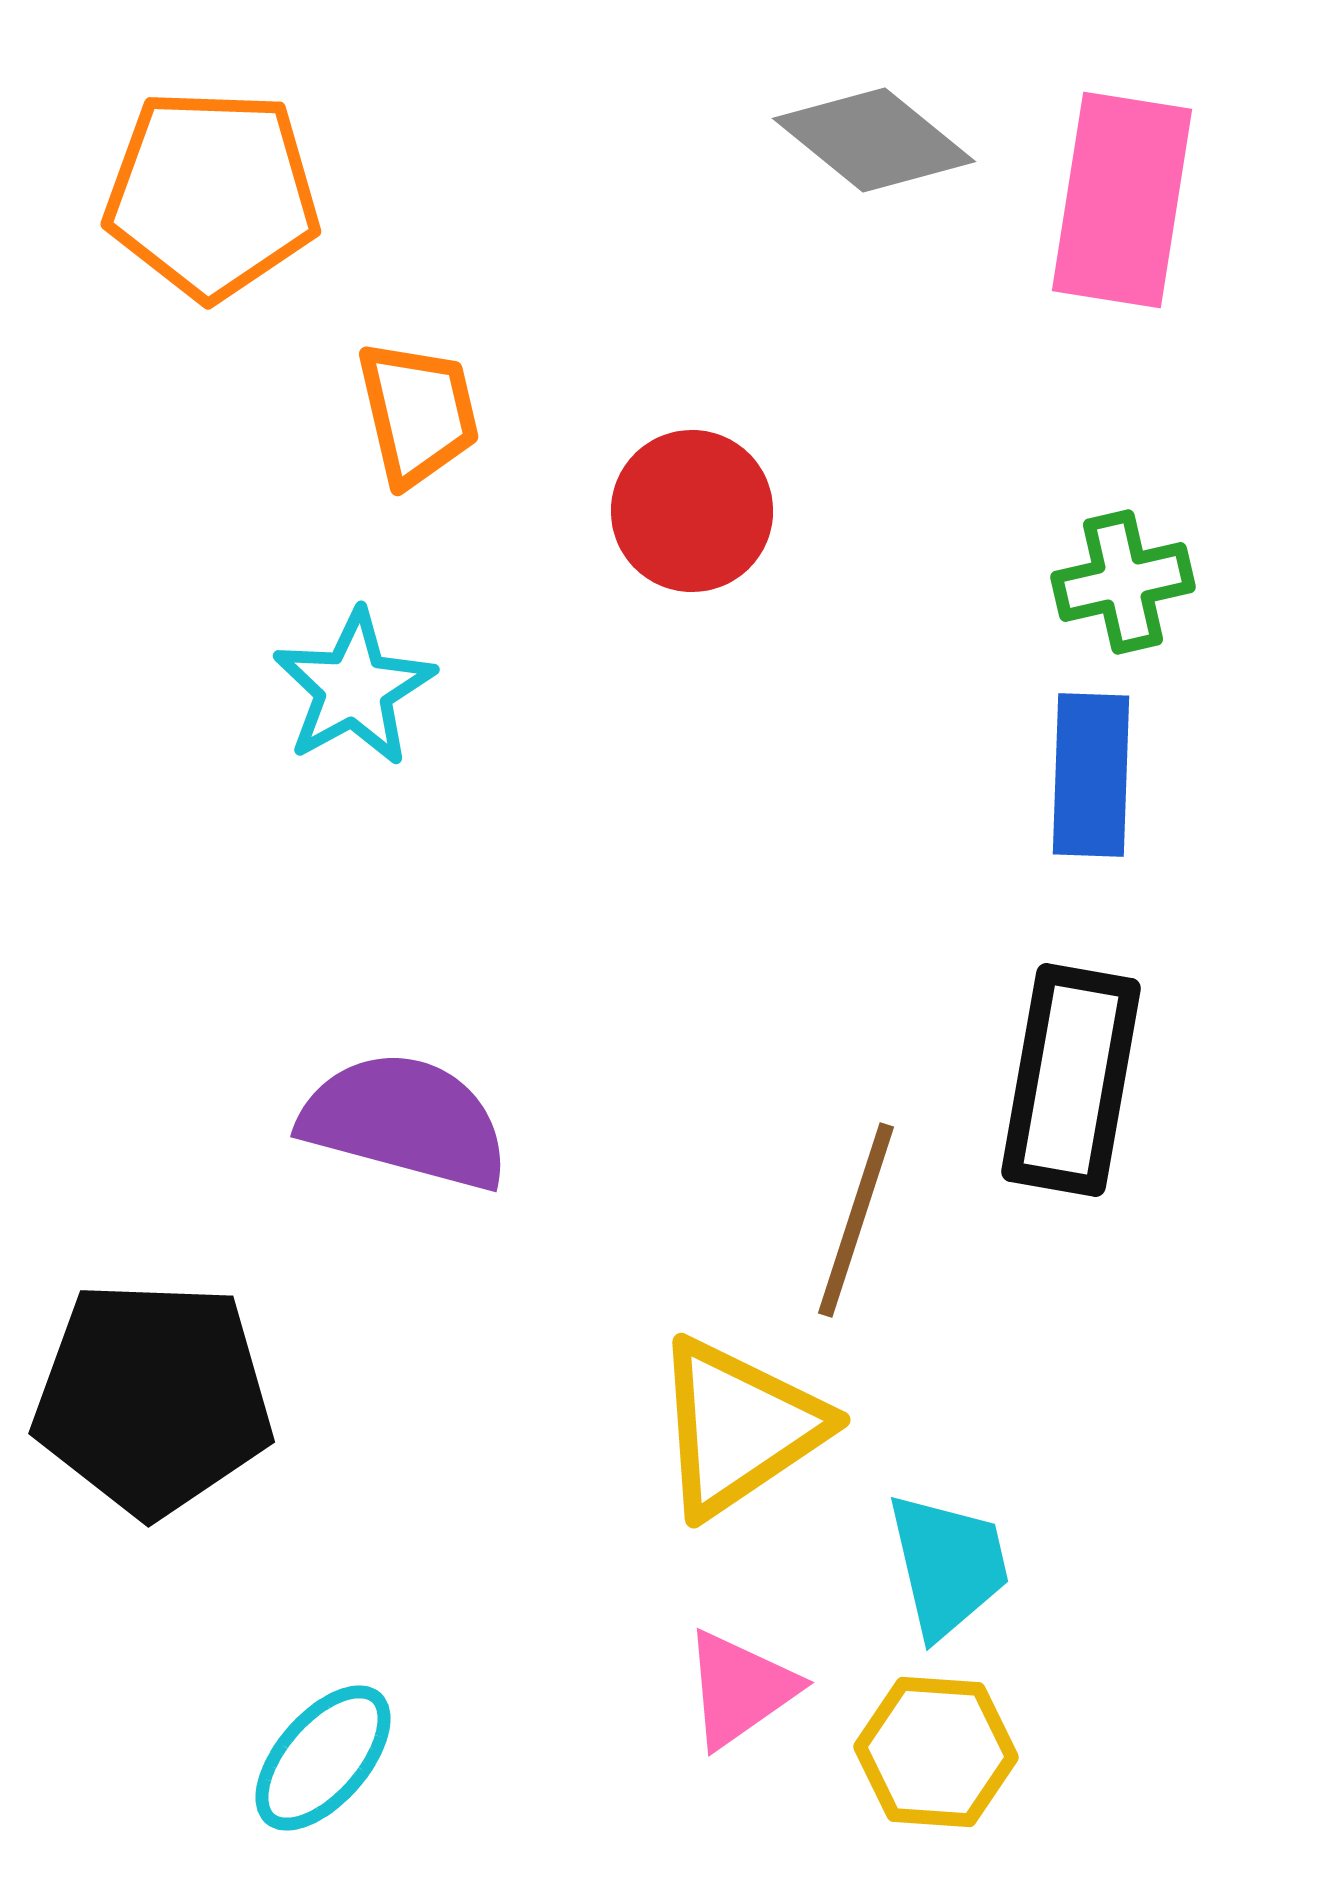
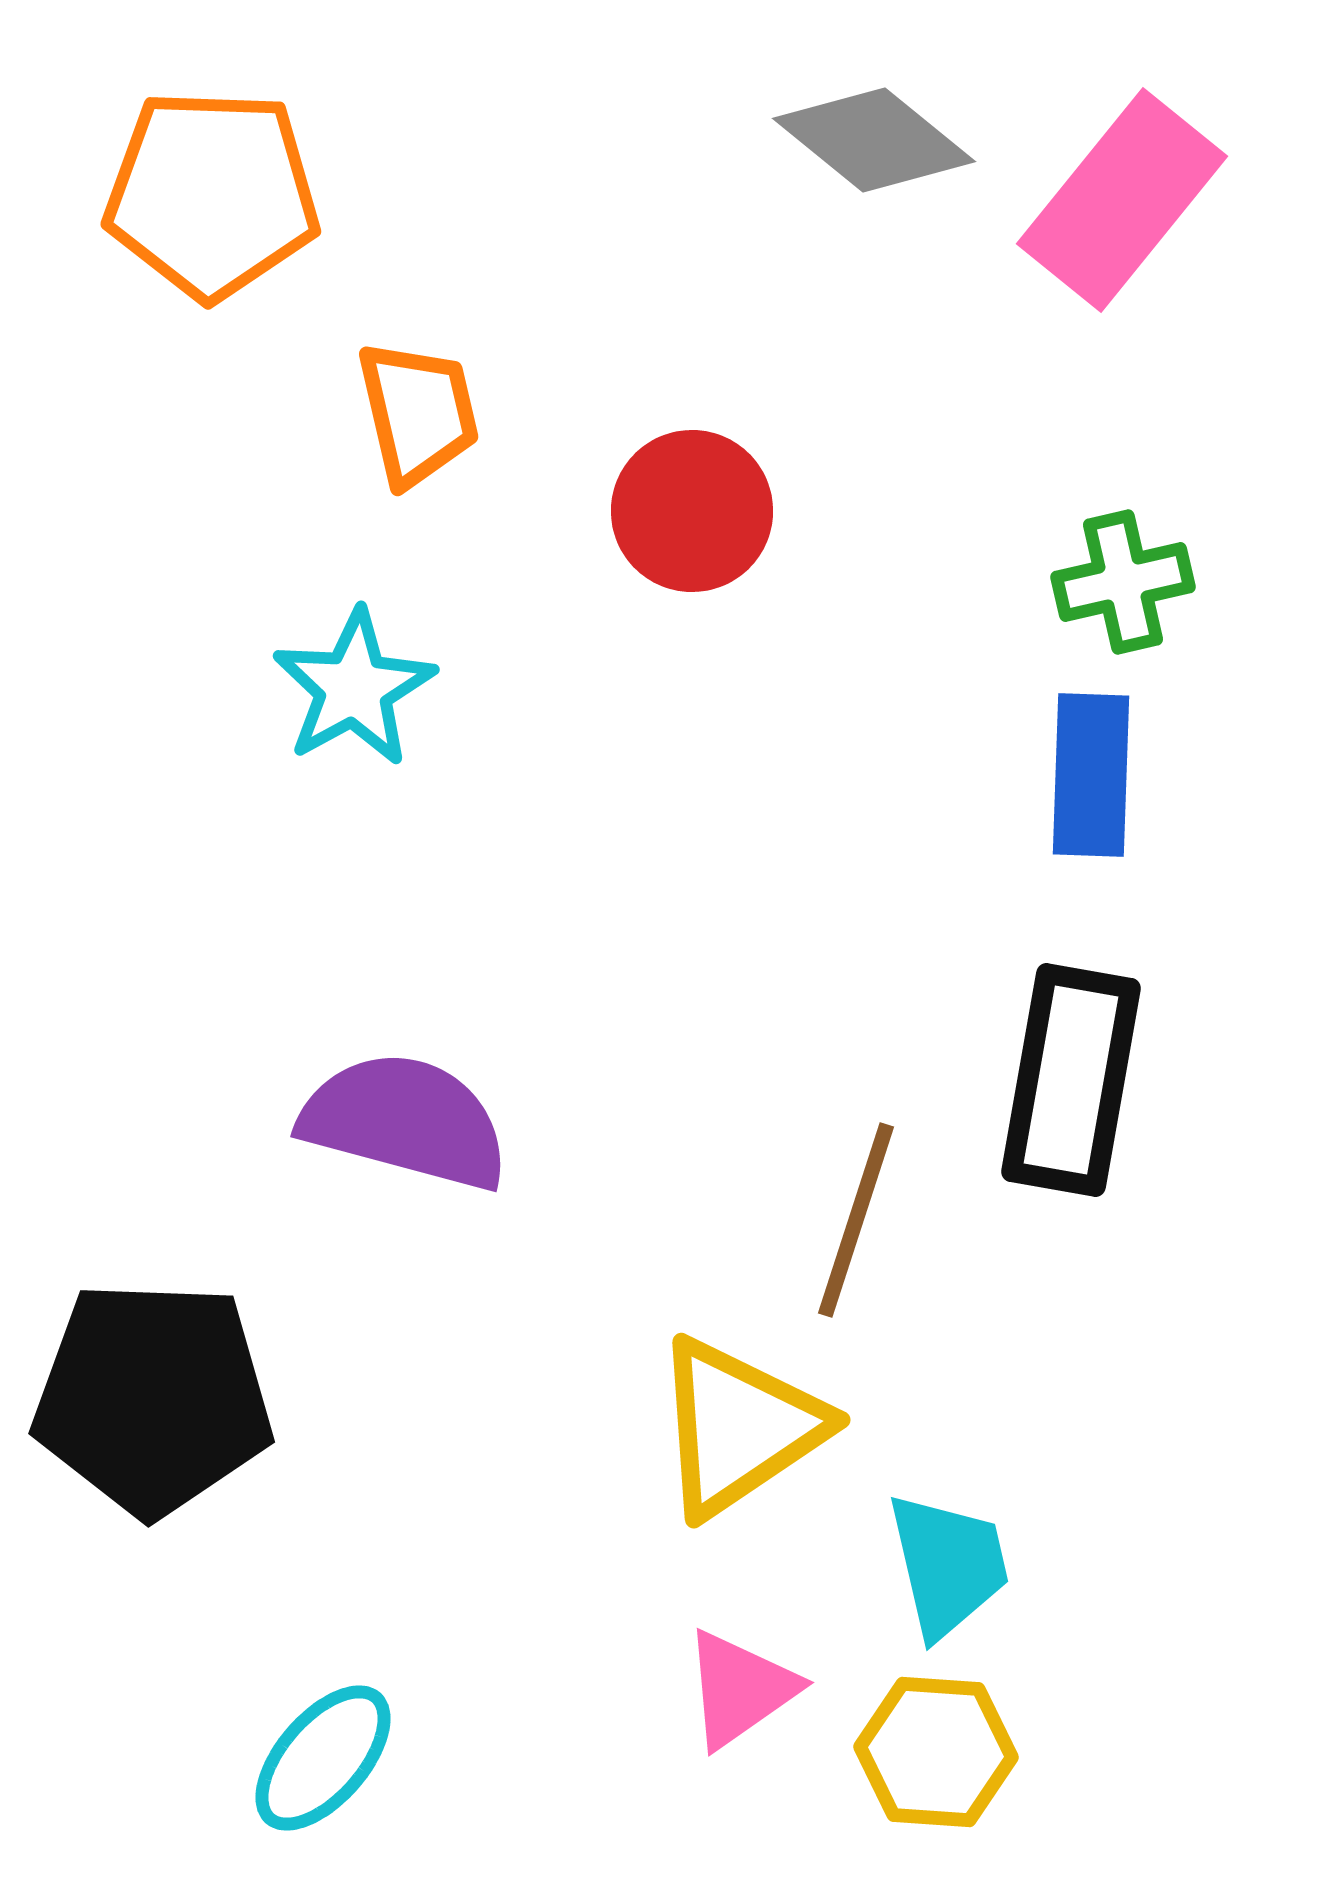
pink rectangle: rotated 30 degrees clockwise
